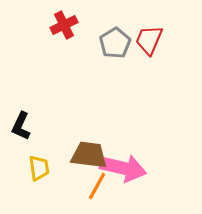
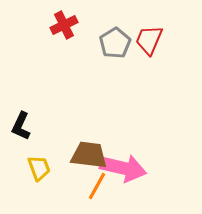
yellow trapezoid: rotated 12 degrees counterclockwise
